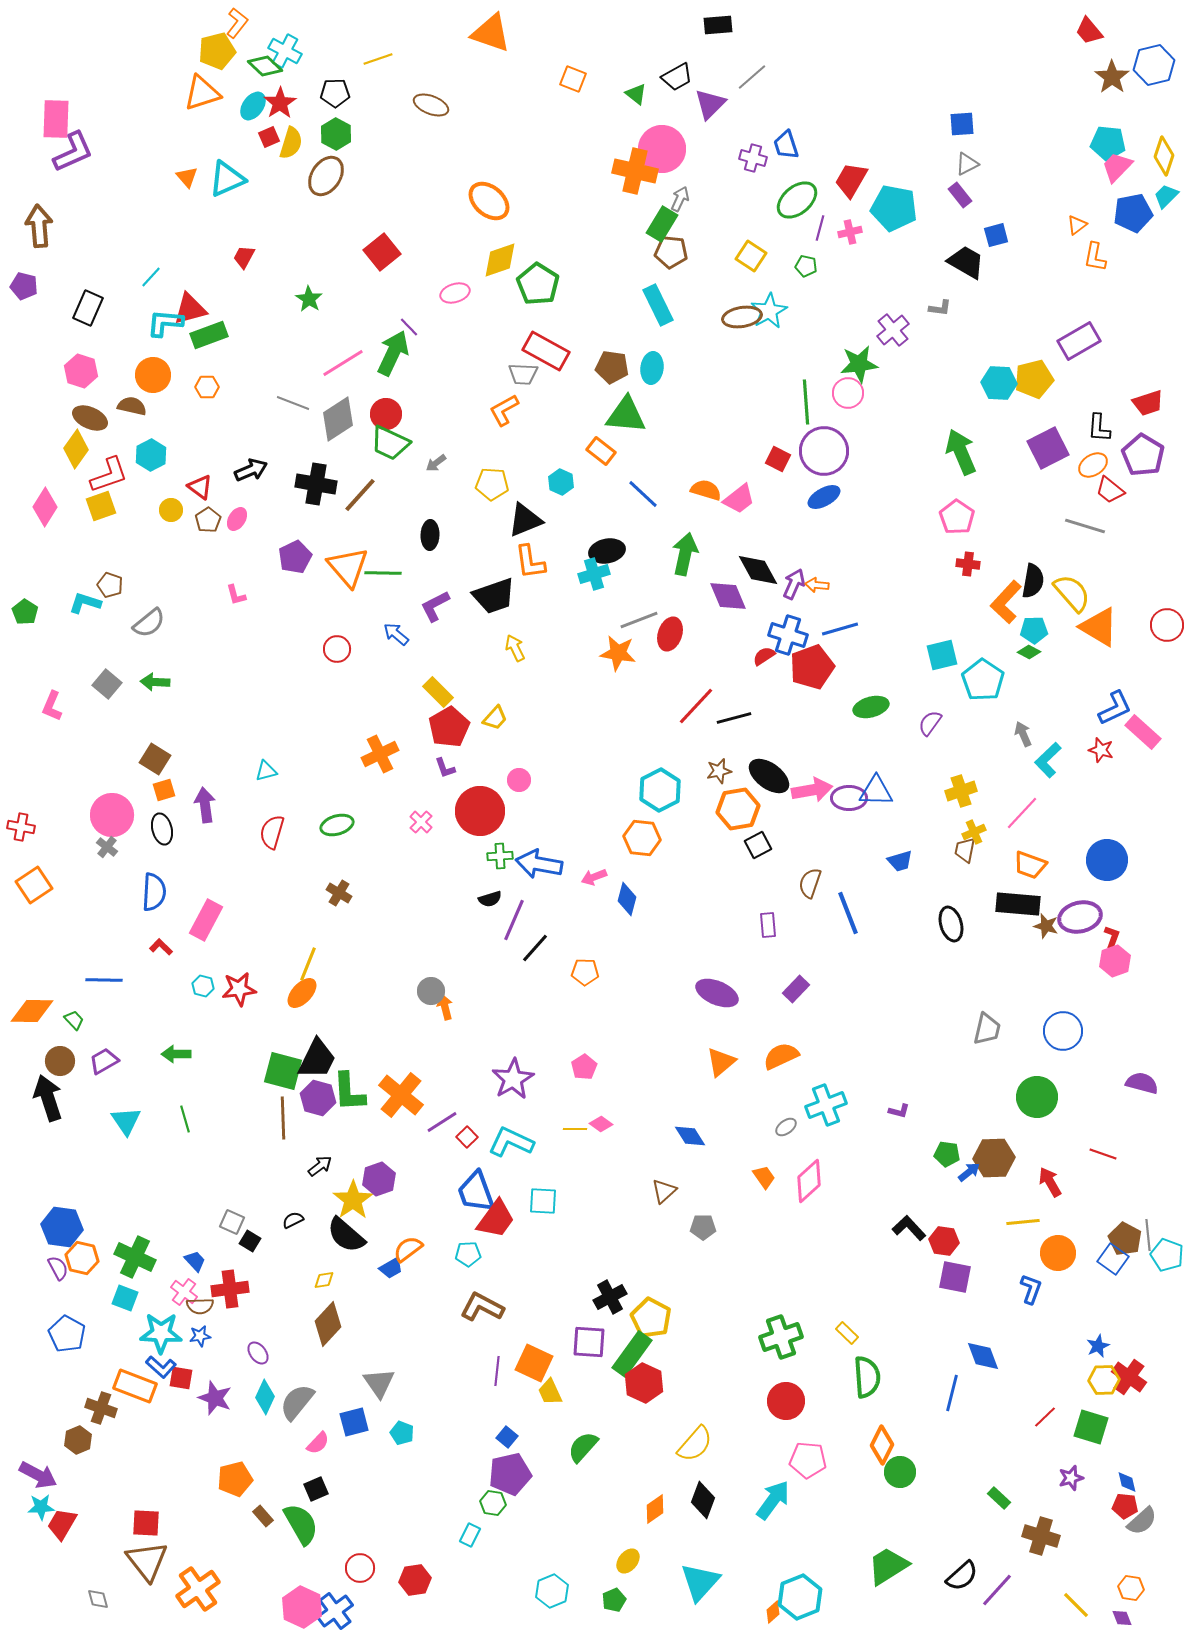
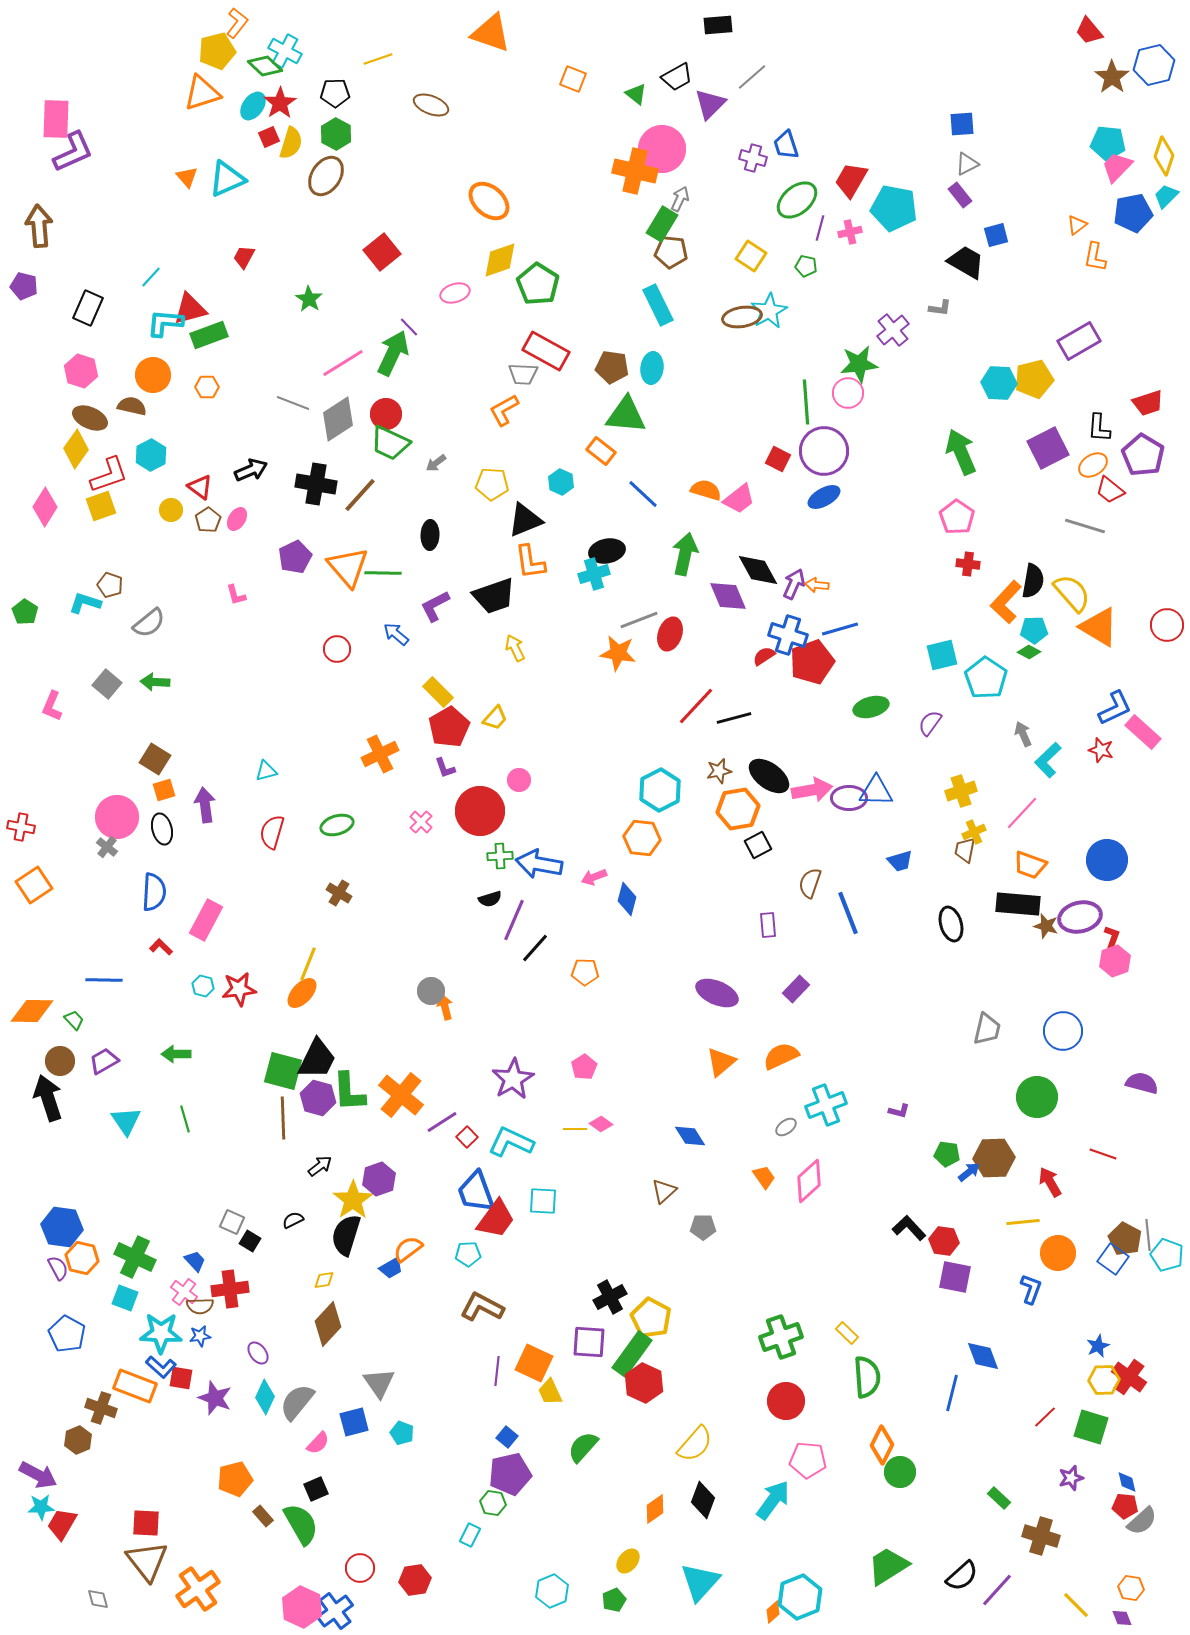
red pentagon at (812, 667): moved 5 px up
cyan pentagon at (983, 680): moved 3 px right, 2 px up
pink circle at (112, 815): moved 5 px right, 2 px down
black semicircle at (346, 1235): rotated 66 degrees clockwise
